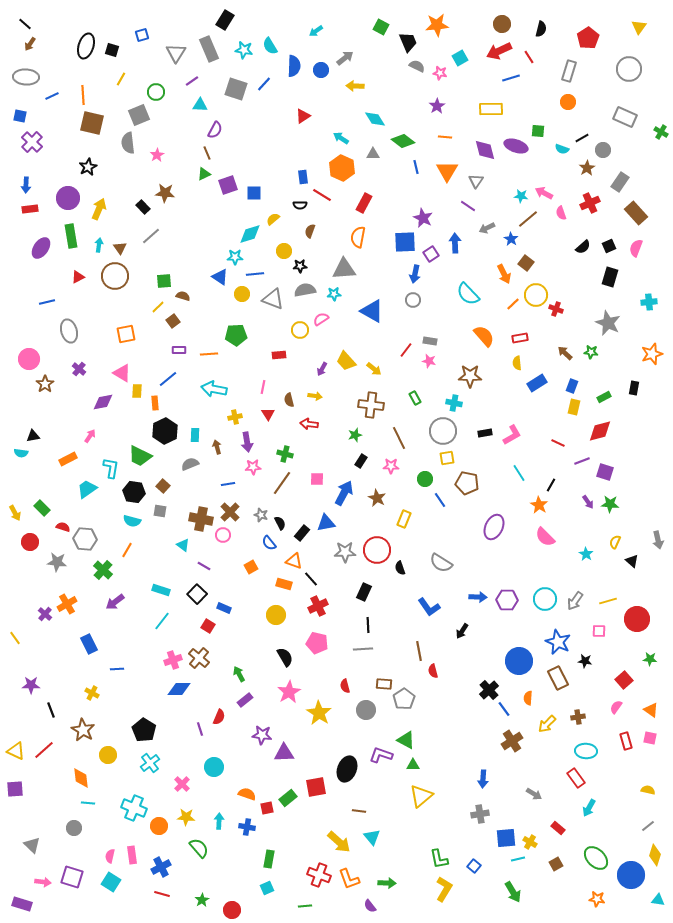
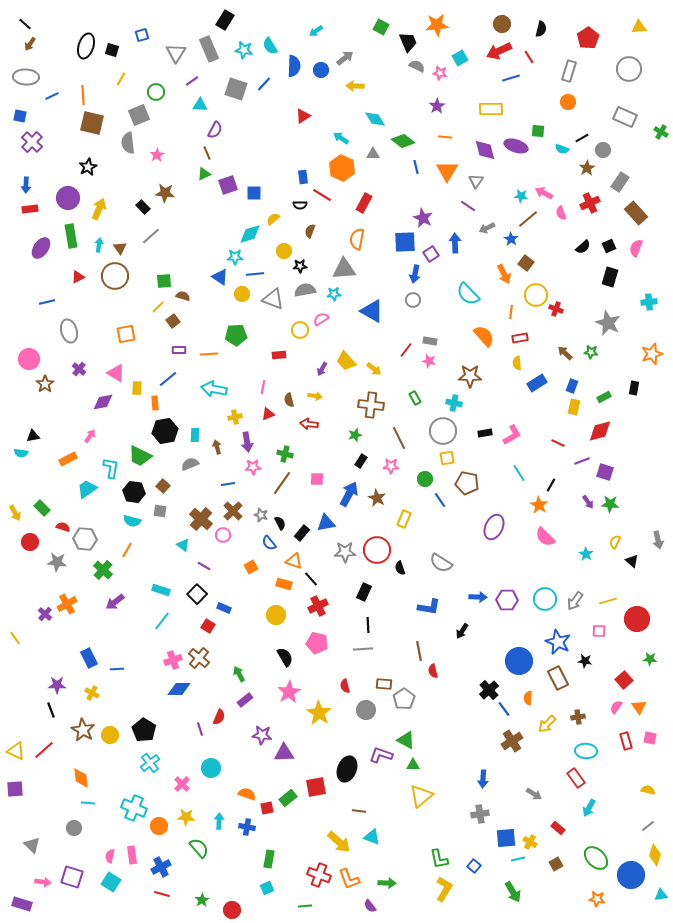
yellow triangle at (639, 27): rotated 49 degrees clockwise
orange semicircle at (358, 237): moved 1 px left, 2 px down
orange line at (513, 304): moved 2 px left, 8 px down; rotated 40 degrees counterclockwise
pink triangle at (122, 373): moved 6 px left
yellow rectangle at (137, 391): moved 3 px up
red triangle at (268, 414): rotated 40 degrees clockwise
black hexagon at (165, 431): rotated 15 degrees clockwise
blue arrow at (344, 493): moved 5 px right, 1 px down
brown cross at (230, 512): moved 3 px right, 1 px up
brown cross at (201, 519): rotated 30 degrees clockwise
blue L-shape at (429, 607): rotated 45 degrees counterclockwise
blue rectangle at (89, 644): moved 14 px down
purple star at (31, 685): moved 26 px right
orange triangle at (651, 710): moved 12 px left, 3 px up; rotated 21 degrees clockwise
yellow circle at (108, 755): moved 2 px right, 20 px up
cyan circle at (214, 767): moved 3 px left, 1 px down
cyan triangle at (372, 837): rotated 30 degrees counterclockwise
cyan triangle at (658, 900): moved 3 px right, 5 px up; rotated 16 degrees counterclockwise
